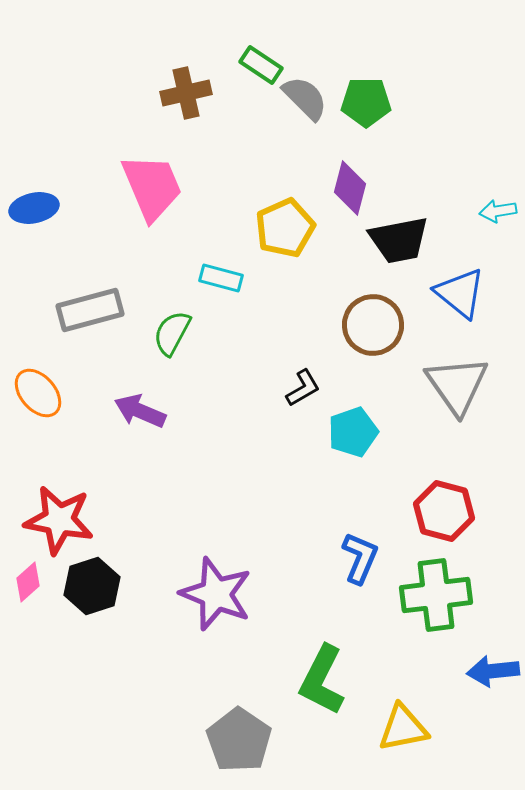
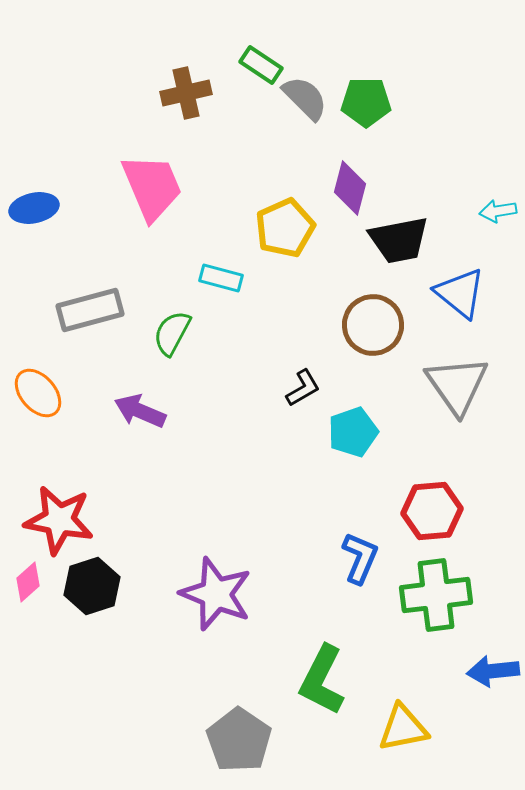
red hexagon: moved 12 px left; rotated 20 degrees counterclockwise
